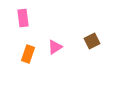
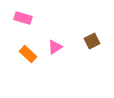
pink rectangle: rotated 66 degrees counterclockwise
orange rectangle: rotated 66 degrees counterclockwise
